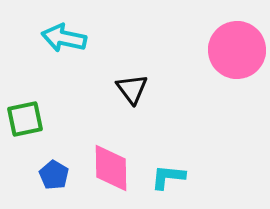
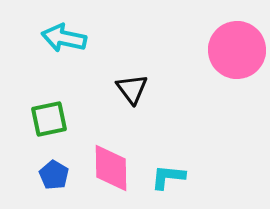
green square: moved 24 px right
